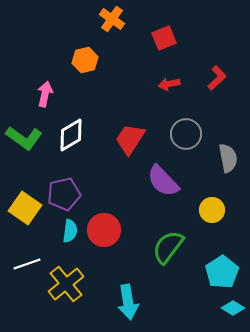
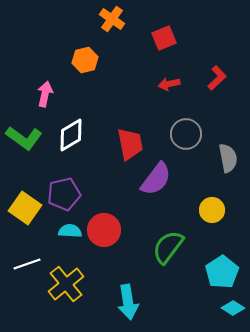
red trapezoid: moved 5 px down; rotated 136 degrees clockwise
purple semicircle: moved 7 px left, 2 px up; rotated 99 degrees counterclockwise
cyan semicircle: rotated 95 degrees counterclockwise
